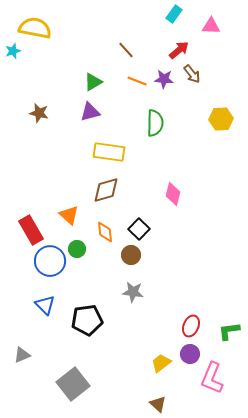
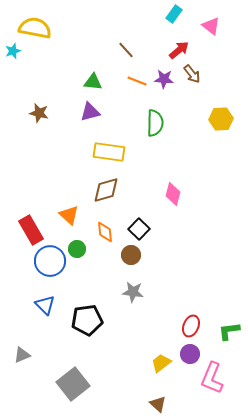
pink triangle: rotated 36 degrees clockwise
green triangle: rotated 36 degrees clockwise
